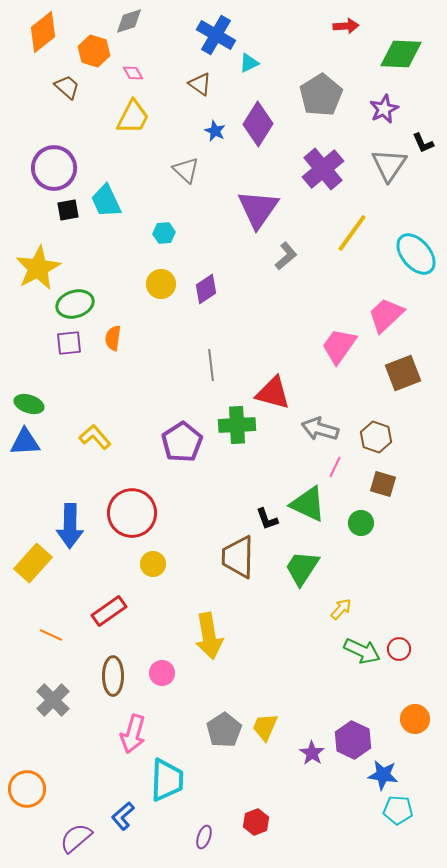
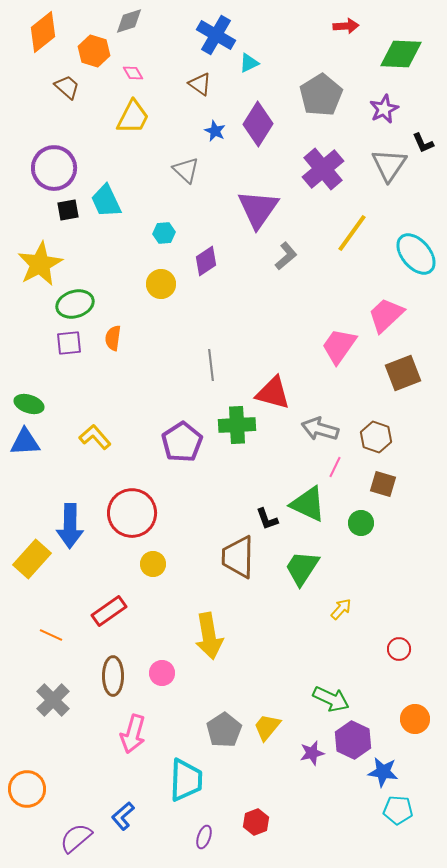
yellow star at (38, 268): moved 2 px right, 4 px up
purple diamond at (206, 289): moved 28 px up
yellow rectangle at (33, 563): moved 1 px left, 4 px up
green arrow at (362, 651): moved 31 px left, 48 px down
yellow trapezoid at (265, 727): moved 2 px right; rotated 16 degrees clockwise
purple star at (312, 753): rotated 25 degrees clockwise
blue star at (383, 775): moved 3 px up
cyan trapezoid at (167, 780): moved 19 px right
